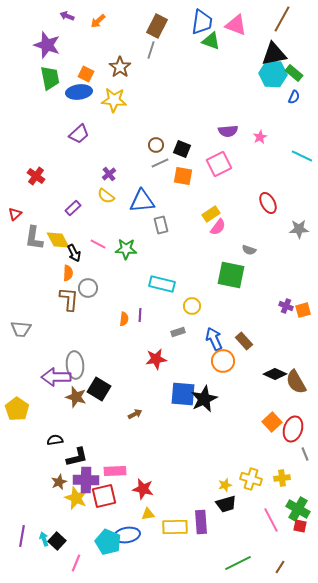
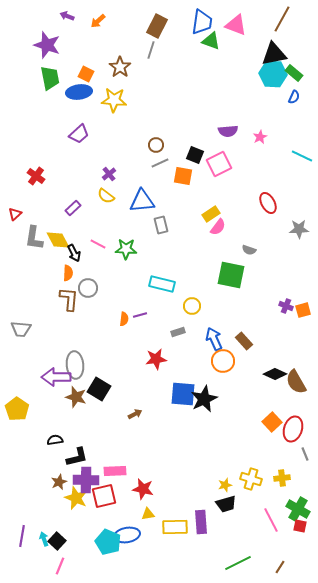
black square at (182, 149): moved 13 px right, 6 px down
purple line at (140, 315): rotated 72 degrees clockwise
pink line at (76, 563): moved 16 px left, 3 px down
